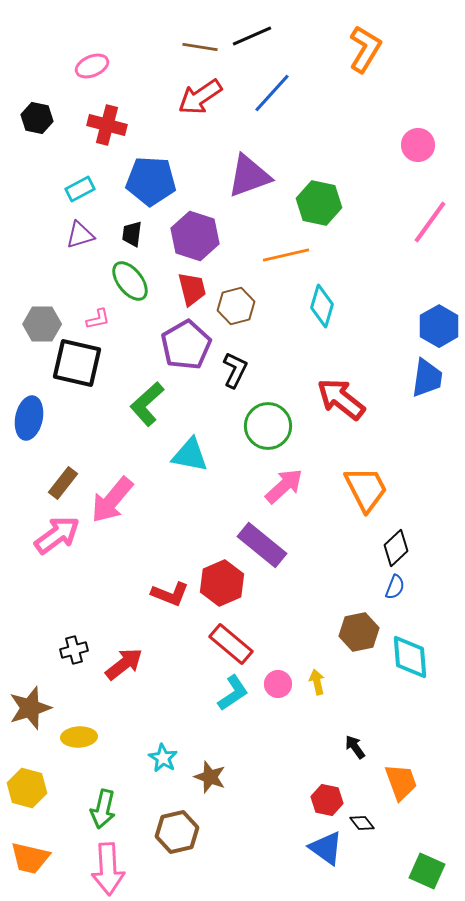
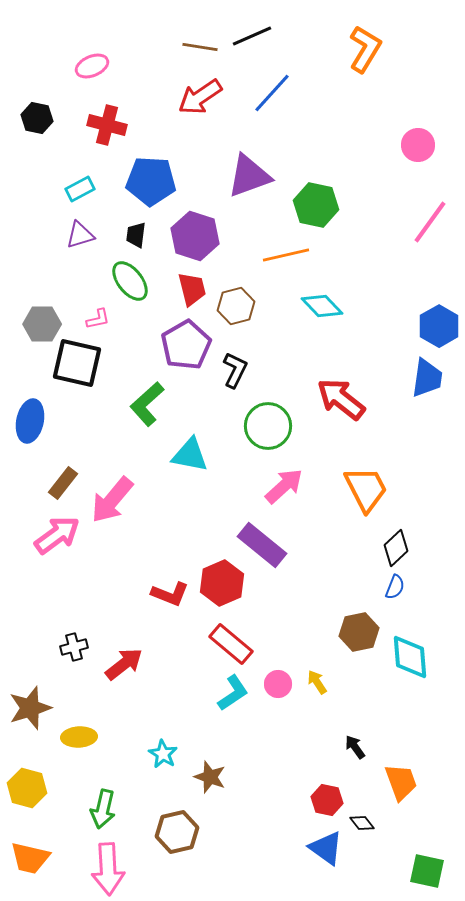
green hexagon at (319, 203): moved 3 px left, 2 px down
black trapezoid at (132, 234): moved 4 px right, 1 px down
cyan diamond at (322, 306): rotated 60 degrees counterclockwise
blue ellipse at (29, 418): moved 1 px right, 3 px down
black cross at (74, 650): moved 3 px up
yellow arrow at (317, 682): rotated 20 degrees counterclockwise
cyan star at (163, 758): moved 4 px up
green square at (427, 871): rotated 12 degrees counterclockwise
